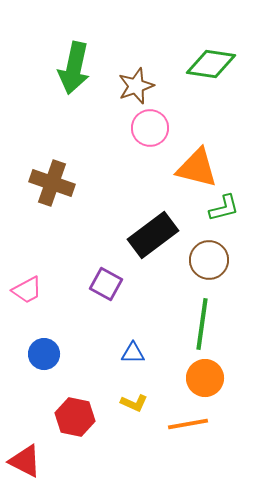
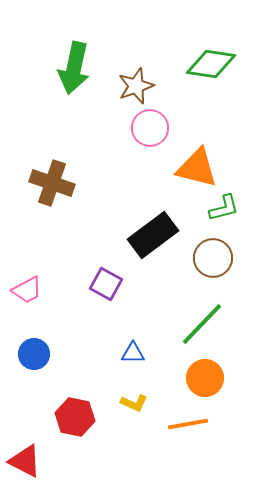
brown circle: moved 4 px right, 2 px up
green line: rotated 36 degrees clockwise
blue circle: moved 10 px left
